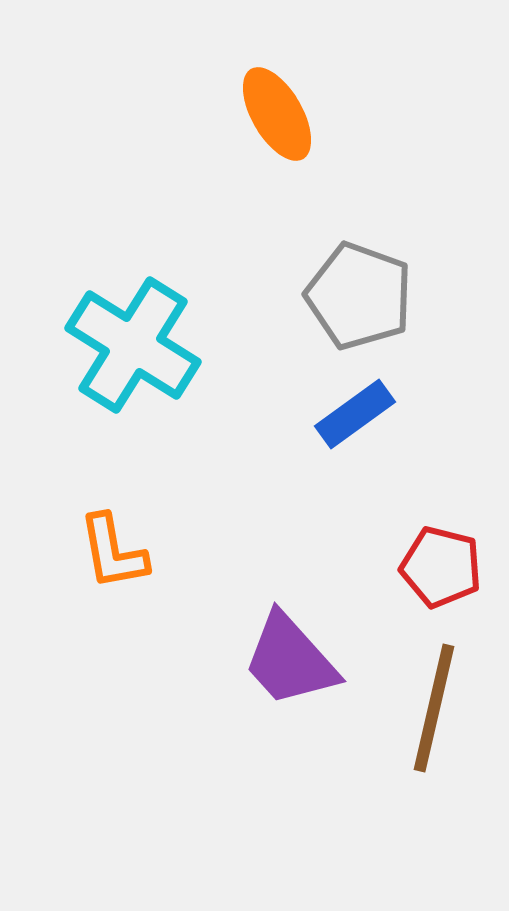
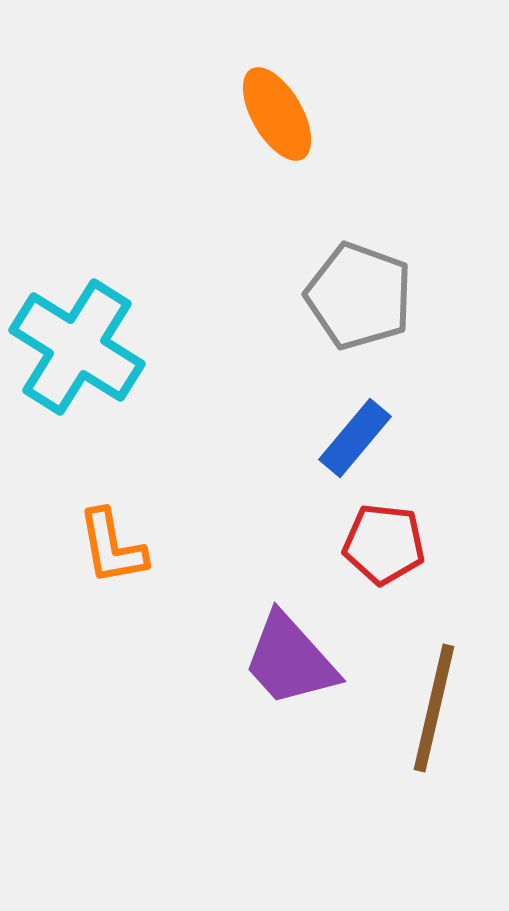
cyan cross: moved 56 px left, 2 px down
blue rectangle: moved 24 px down; rotated 14 degrees counterclockwise
orange L-shape: moved 1 px left, 5 px up
red pentagon: moved 57 px left, 23 px up; rotated 8 degrees counterclockwise
